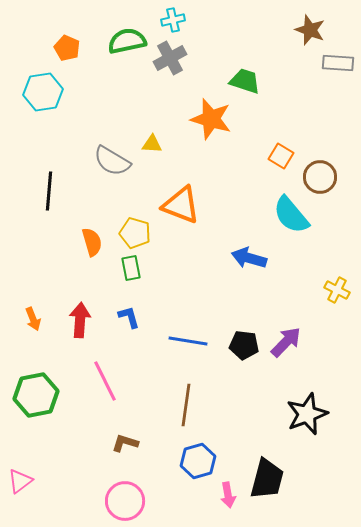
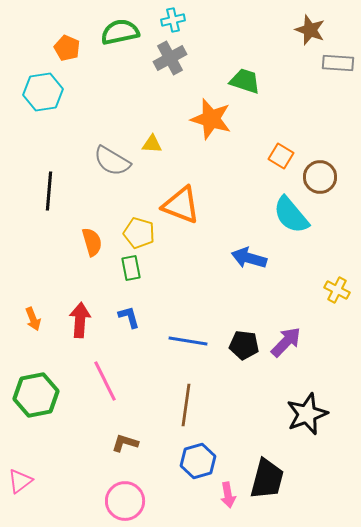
green semicircle: moved 7 px left, 9 px up
yellow pentagon: moved 4 px right
